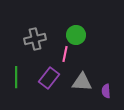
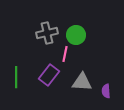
gray cross: moved 12 px right, 6 px up
purple rectangle: moved 3 px up
